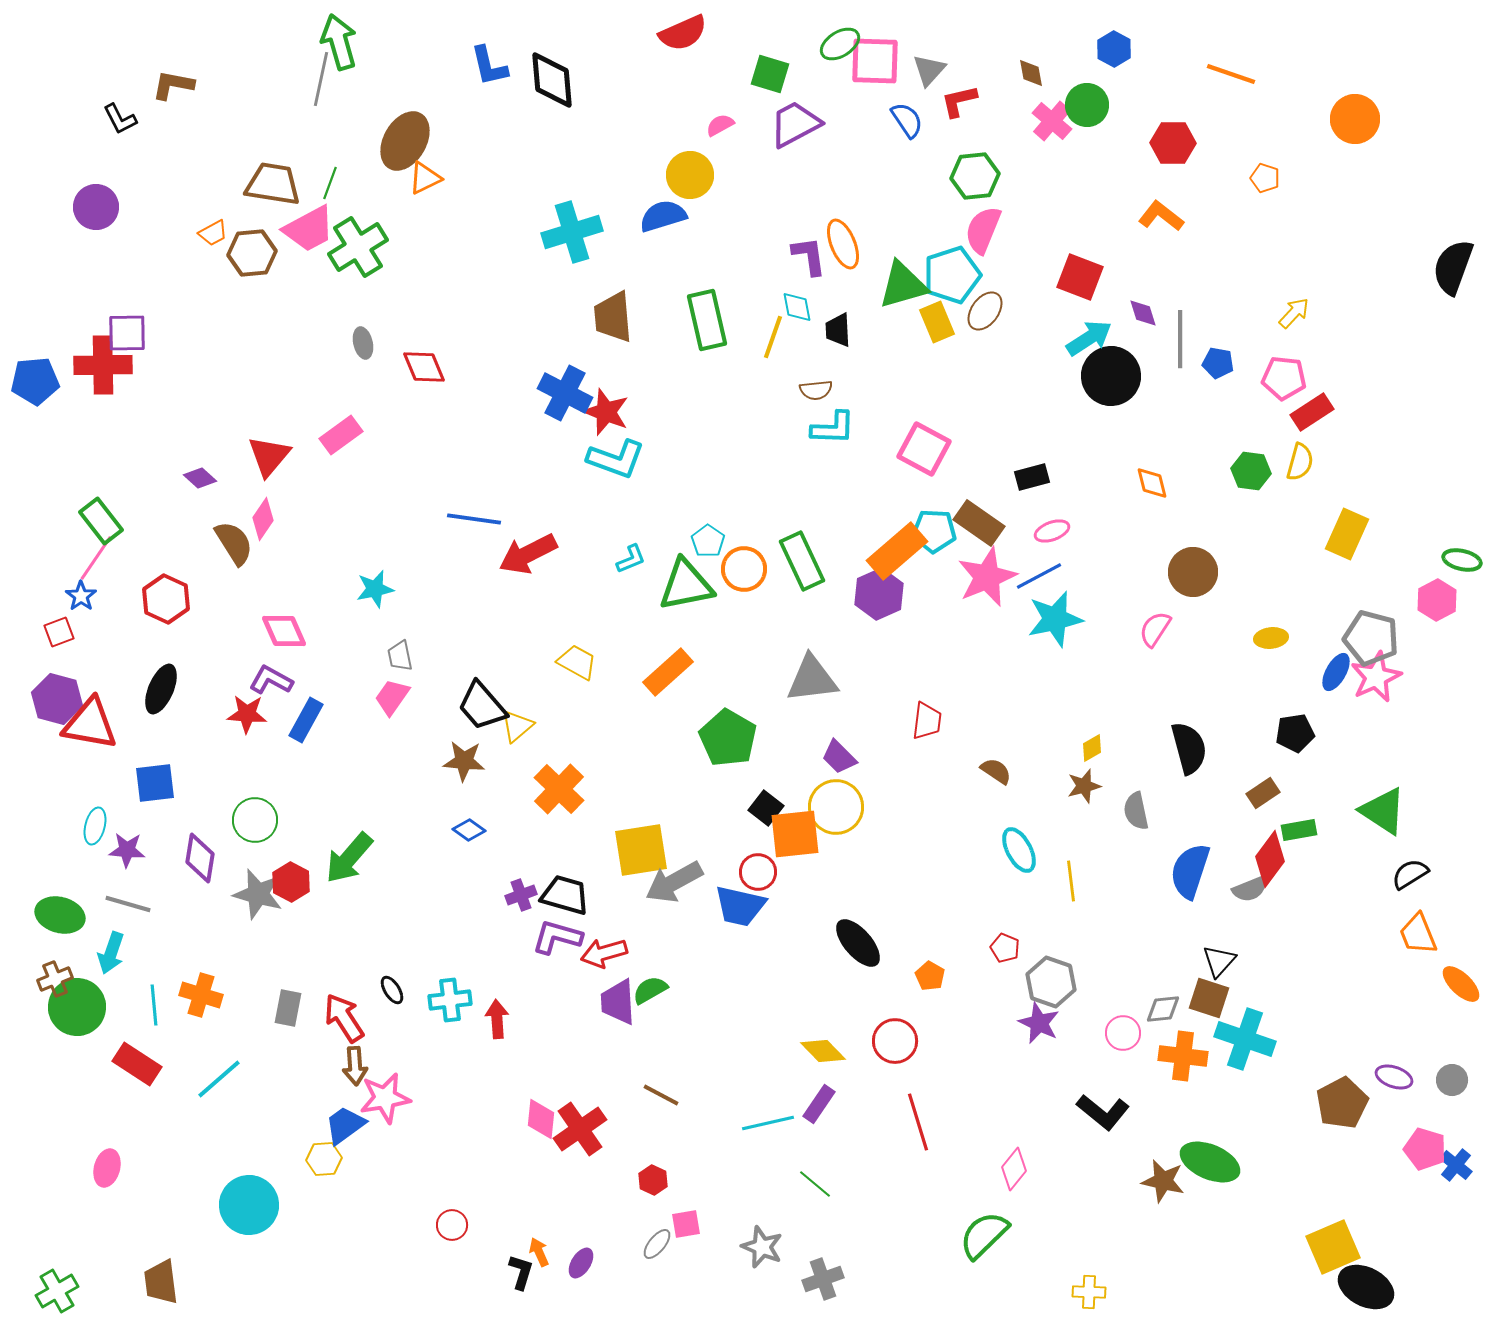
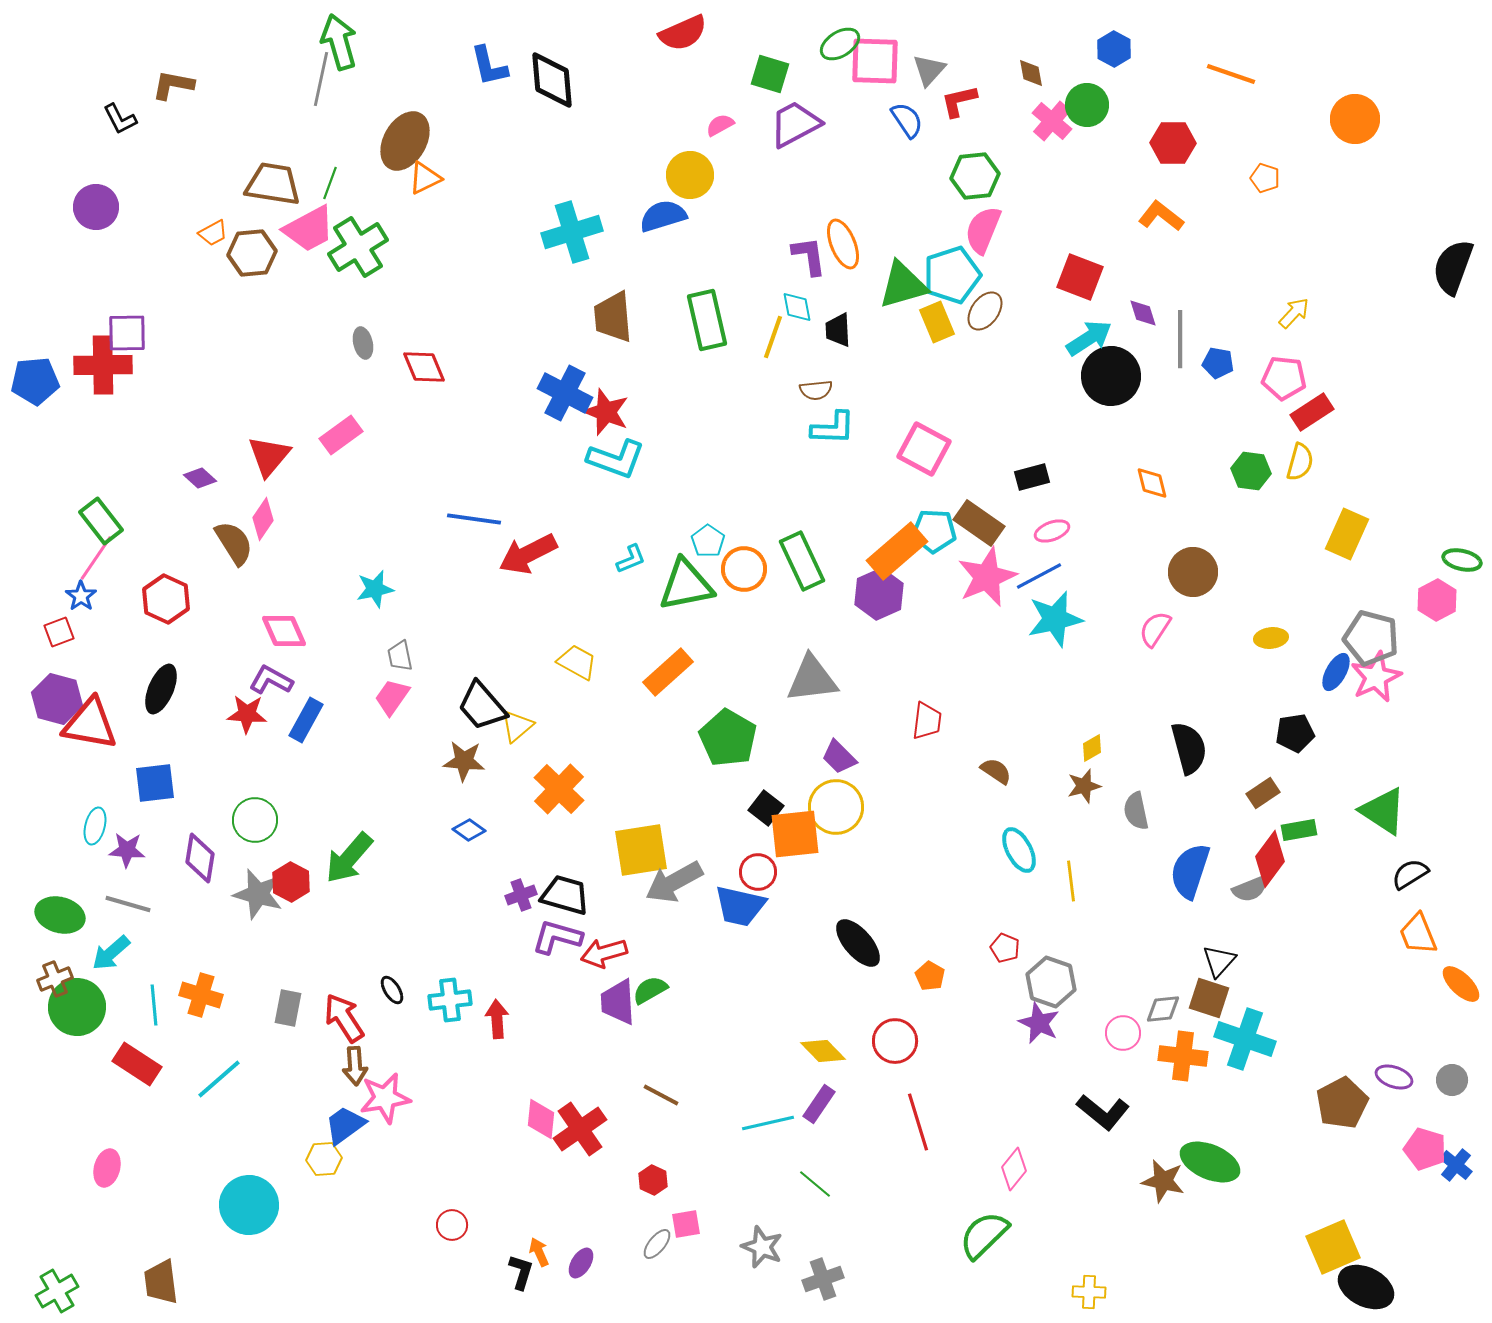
cyan arrow at (111, 953): rotated 30 degrees clockwise
